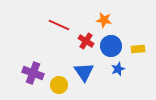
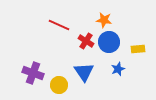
blue circle: moved 2 px left, 4 px up
